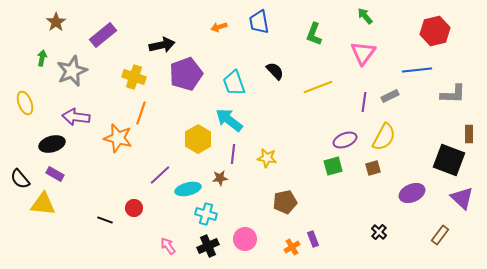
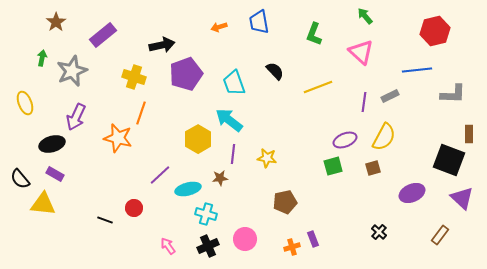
pink triangle at (363, 53): moved 2 px left, 1 px up; rotated 24 degrees counterclockwise
purple arrow at (76, 117): rotated 72 degrees counterclockwise
orange cross at (292, 247): rotated 14 degrees clockwise
